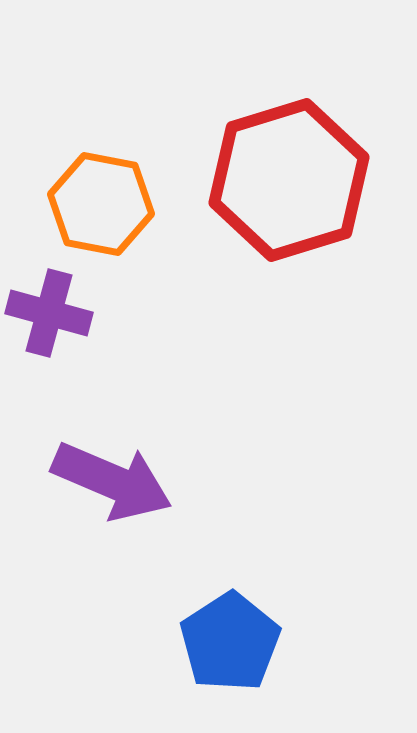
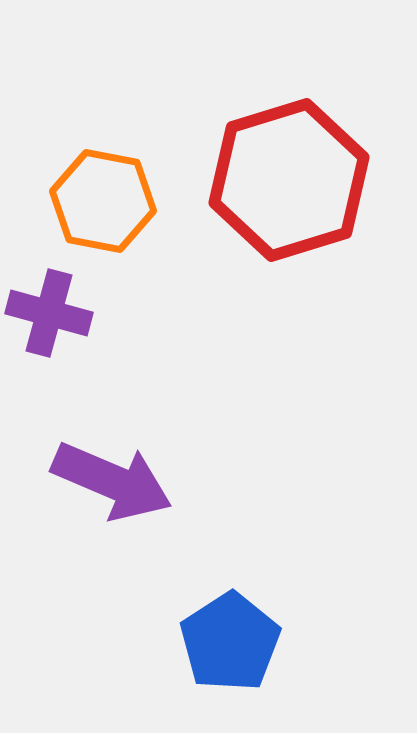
orange hexagon: moved 2 px right, 3 px up
